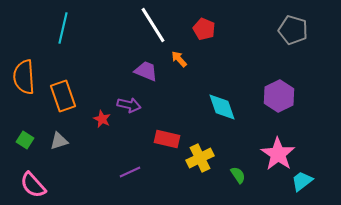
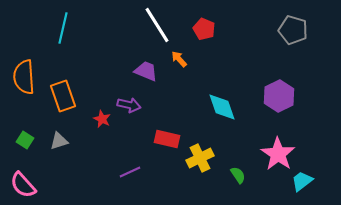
white line: moved 4 px right
pink semicircle: moved 10 px left
